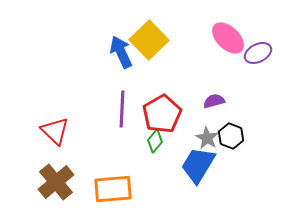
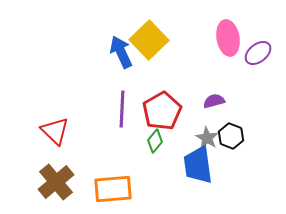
pink ellipse: rotated 36 degrees clockwise
purple ellipse: rotated 12 degrees counterclockwise
red pentagon: moved 3 px up
blue trapezoid: rotated 39 degrees counterclockwise
